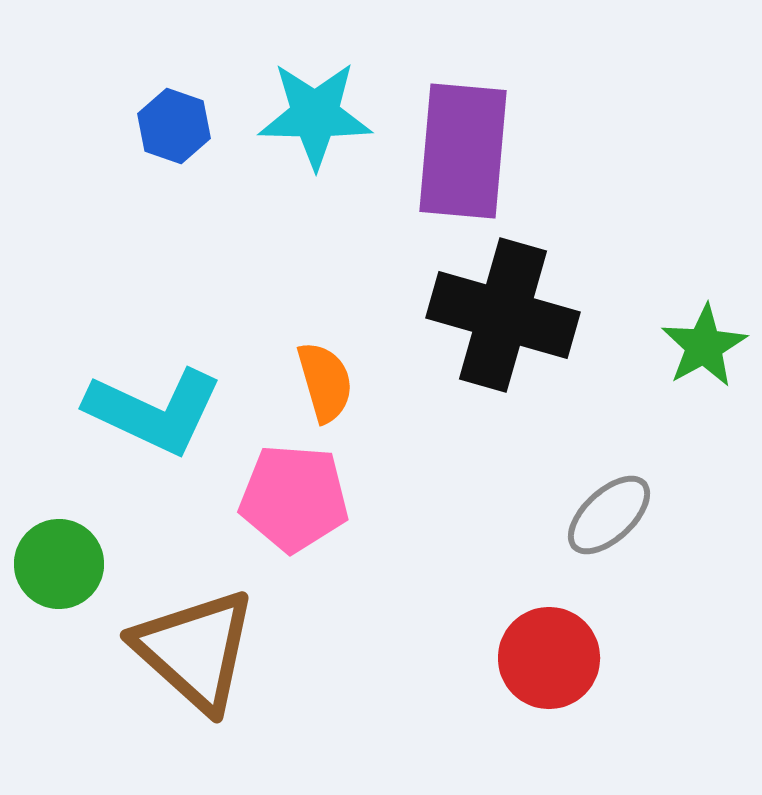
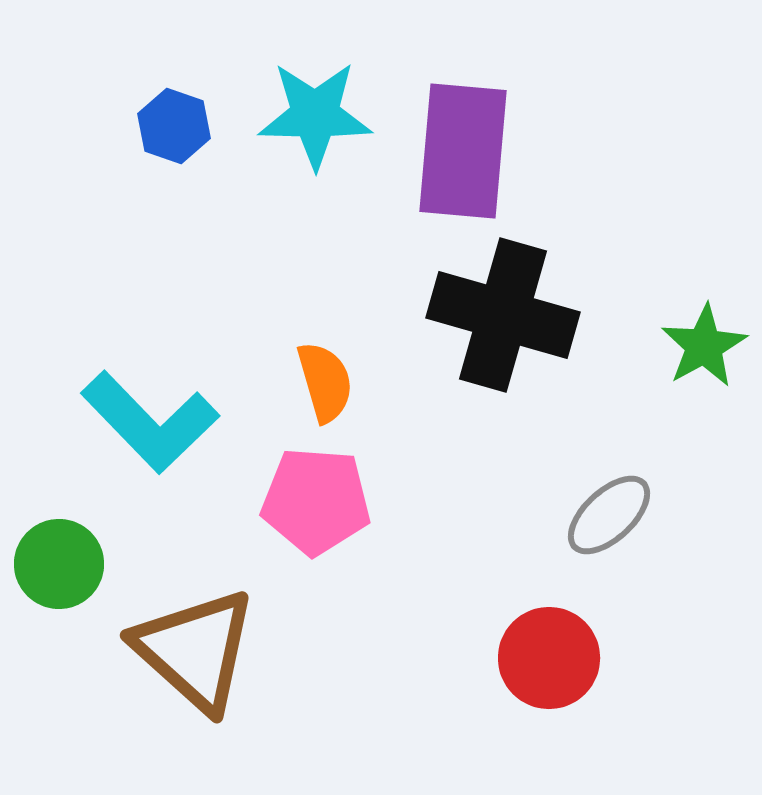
cyan L-shape: moved 4 px left, 11 px down; rotated 21 degrees clockwise
pink pentagon: moved 22 px right, 3 px down
